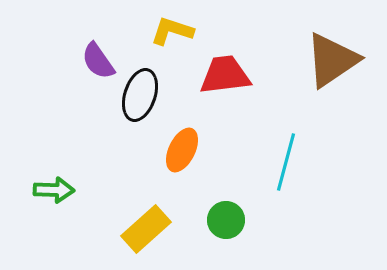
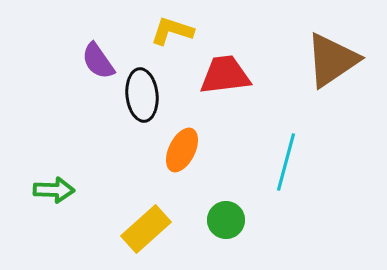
black ellipse: moved 2 px right; rotated 24 degrees counterclockwise
